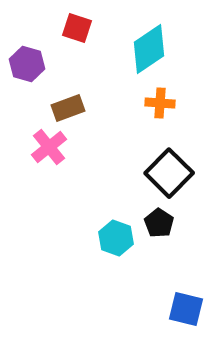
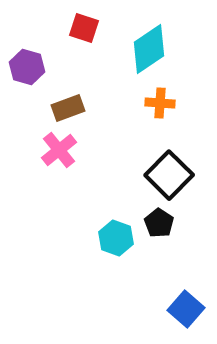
red square: moved 7 px right
purple hexagon: moved 3 px down
pink cross: moved 10 px right, 3 px down
black square: moved 2 px down
blue square: rotated 27 degrees clockwise
